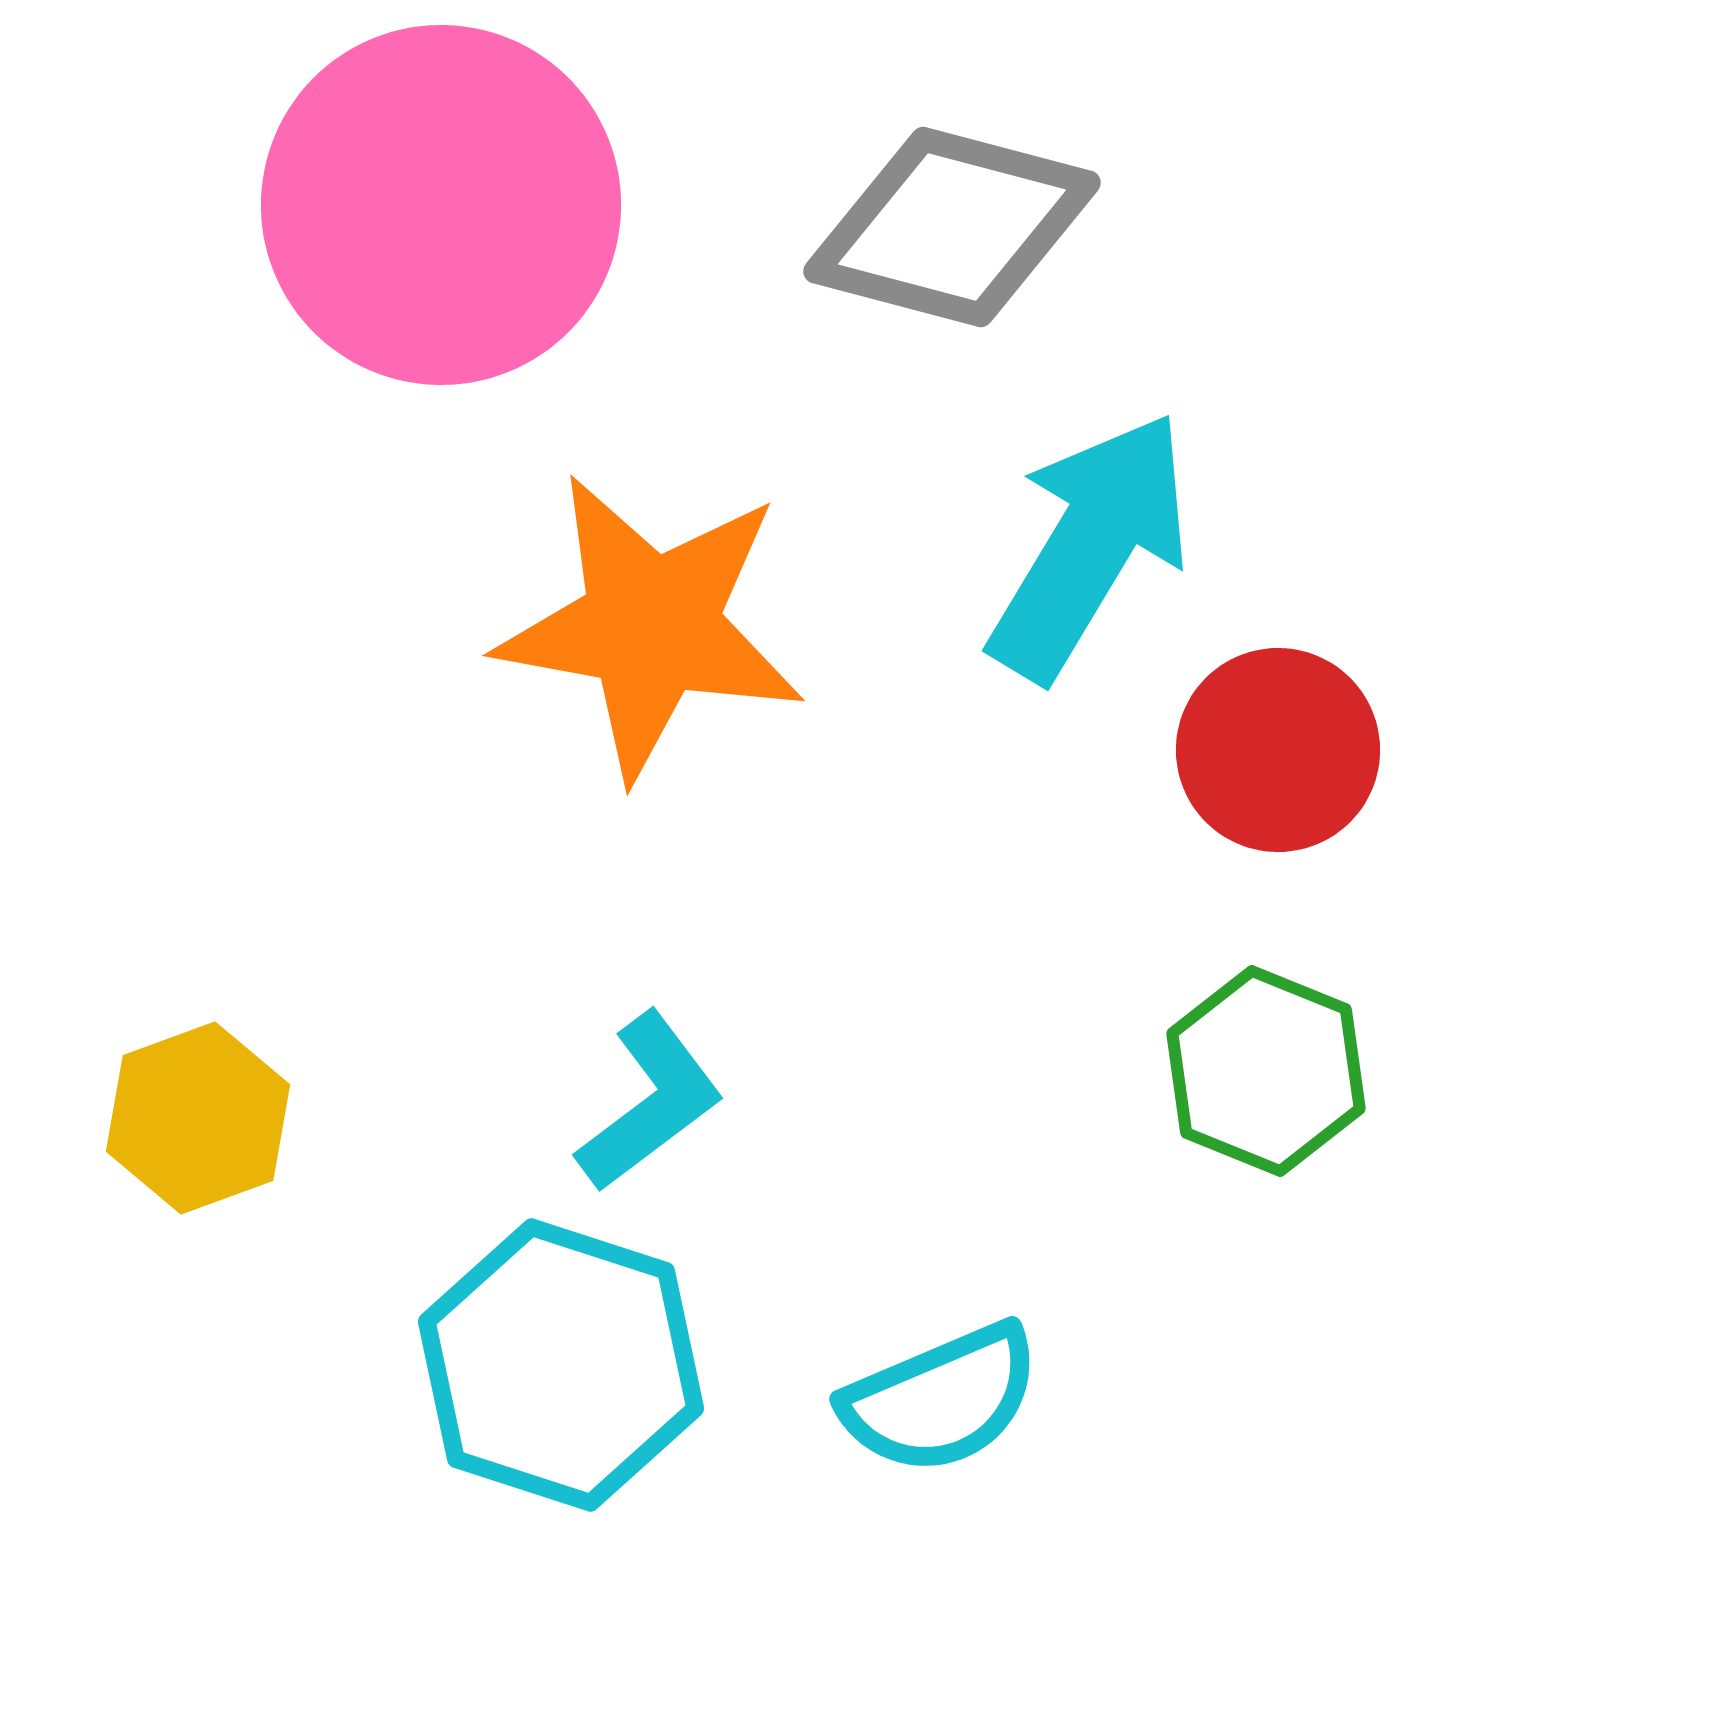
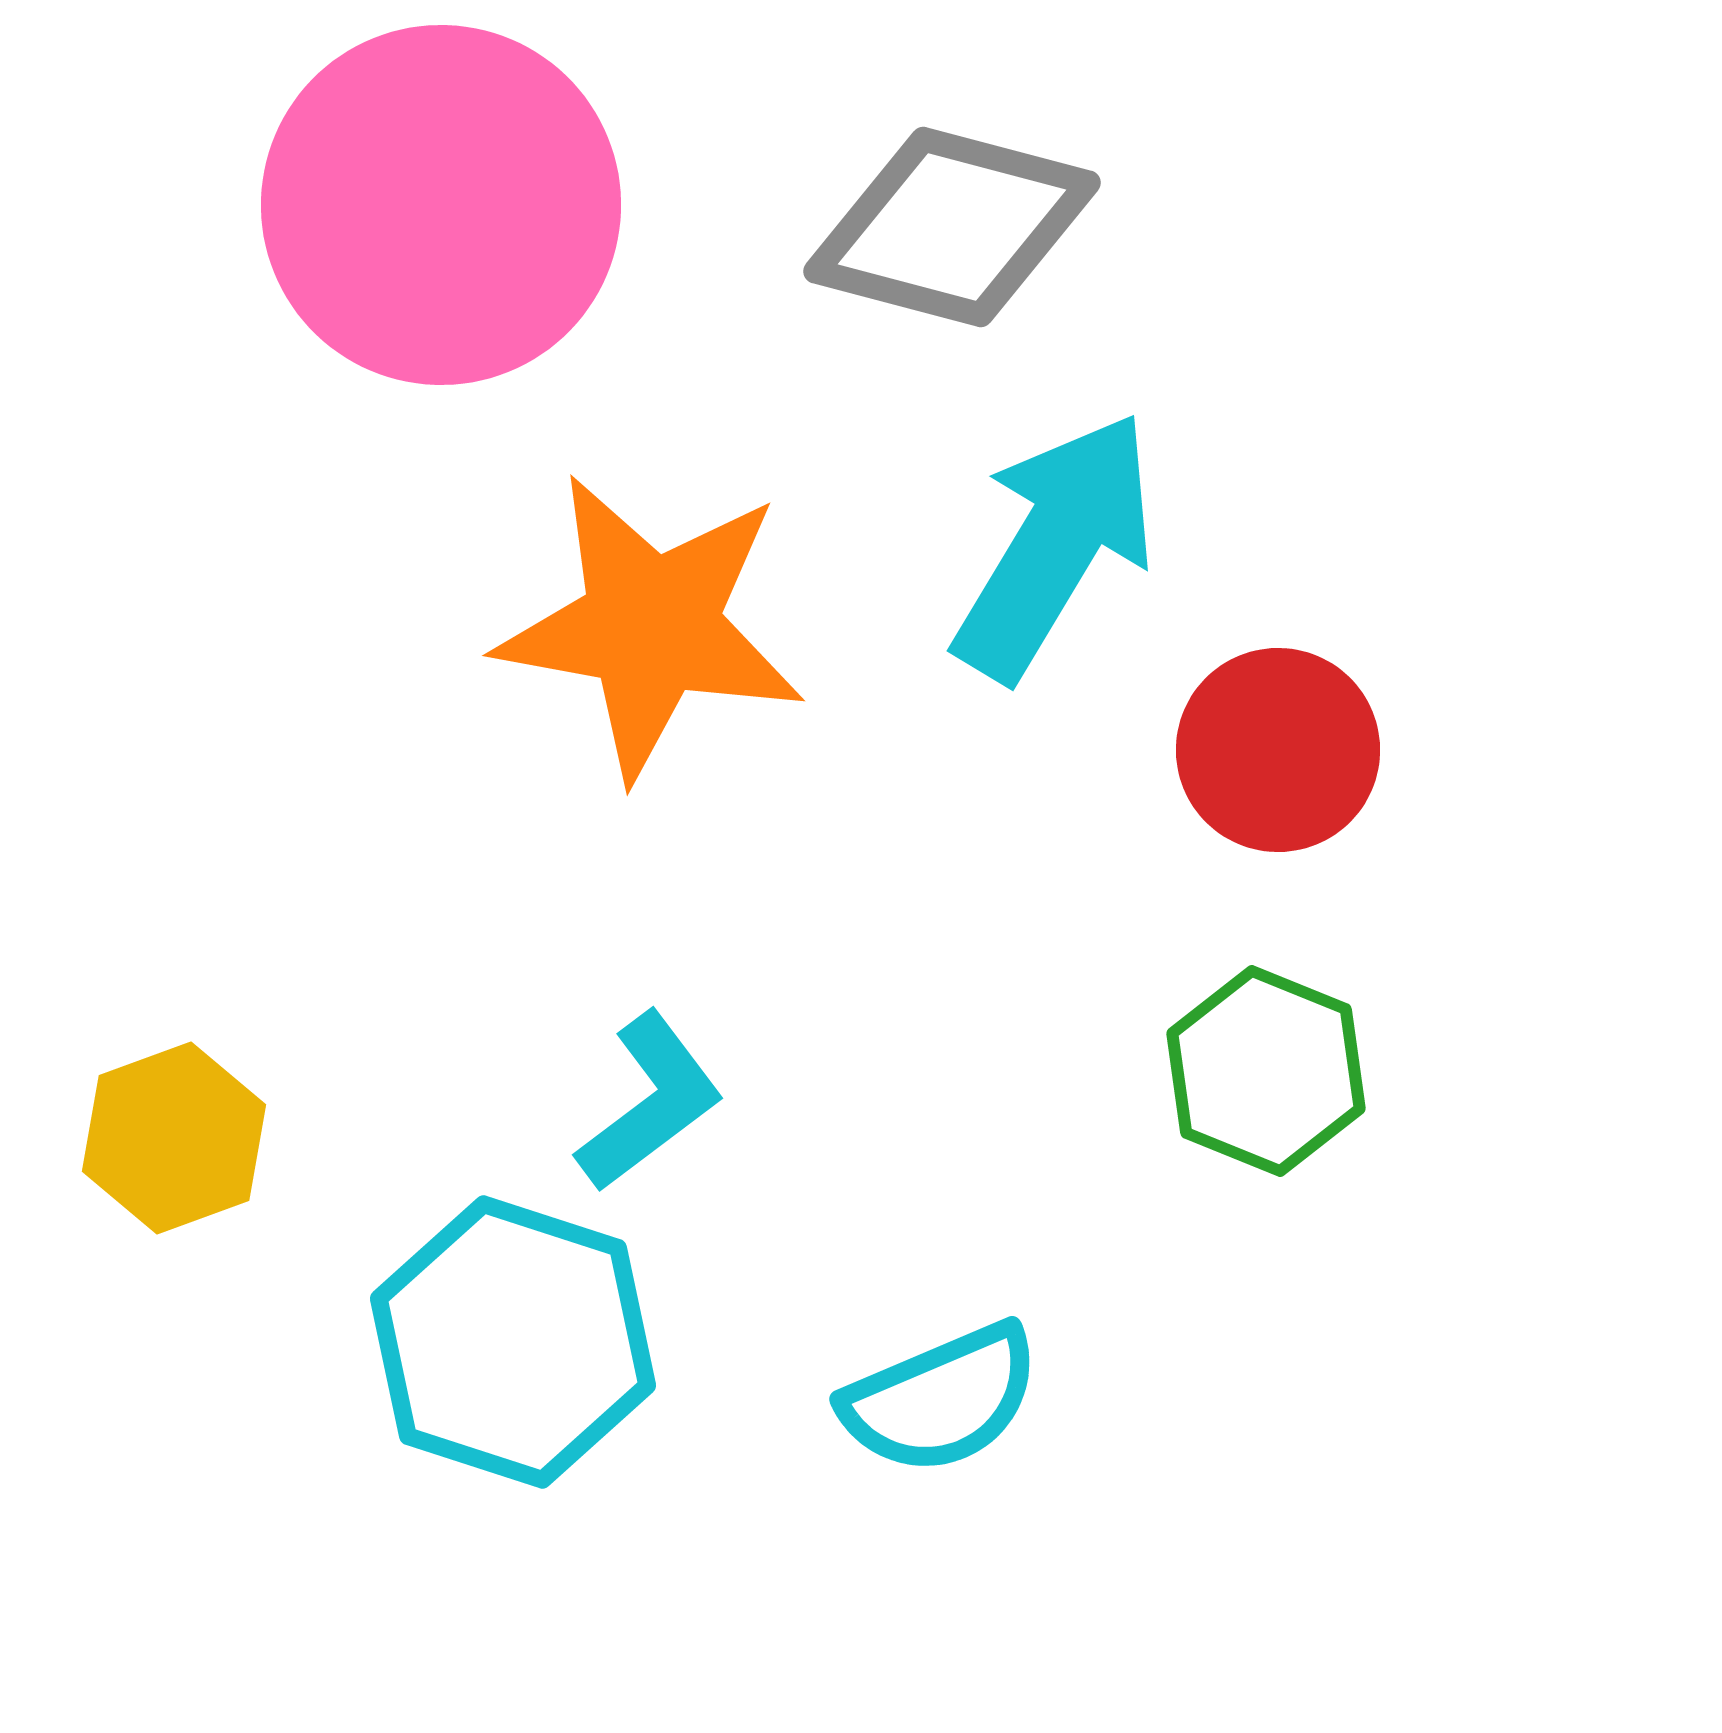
cyan arrow: moved 35 px left
yellow hexagon: moved 24 px left, 20 px down
cyan hexagon: moved 48 px left, 23 px up
